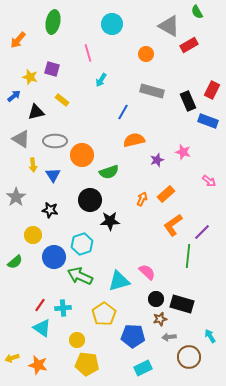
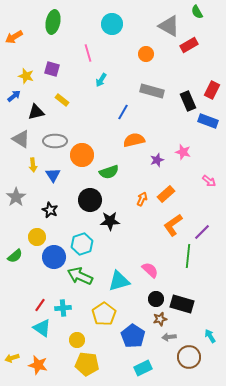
orange arrow at (18, 40): moved 4 px left, 3 px up; rotated 18 degrees clockwise
yellow star at (30, 77): moved 4 px left, 1 px up
black star at (50, 210): rotated 14 degrees clockwise
yellow circle at (33, 235): moved 4 px right, 2 px down
green semicircle at (15, 262): moved 6 px up
pink semicircle at (147, 272): moved 3 px right, 2 px up
blue pentagon at (133, 336): rotated 30 degrees clockwise
